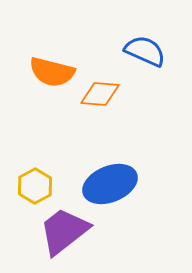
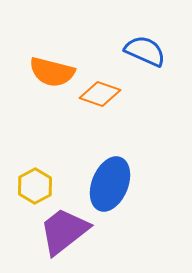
orange diamond: rotated 15 degrees clockwise
blue ellipse: rotated 46 degrees counterclockwise
